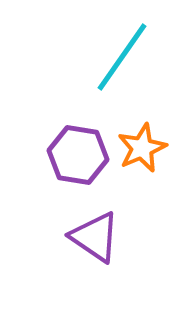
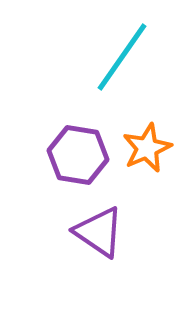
orange star: moved 5 px right
purple triangle: moved 4 px right, 5 px up
